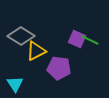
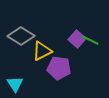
purple square: rotated 18 degrees clockwise
yellow triangle: moved 6 px right
